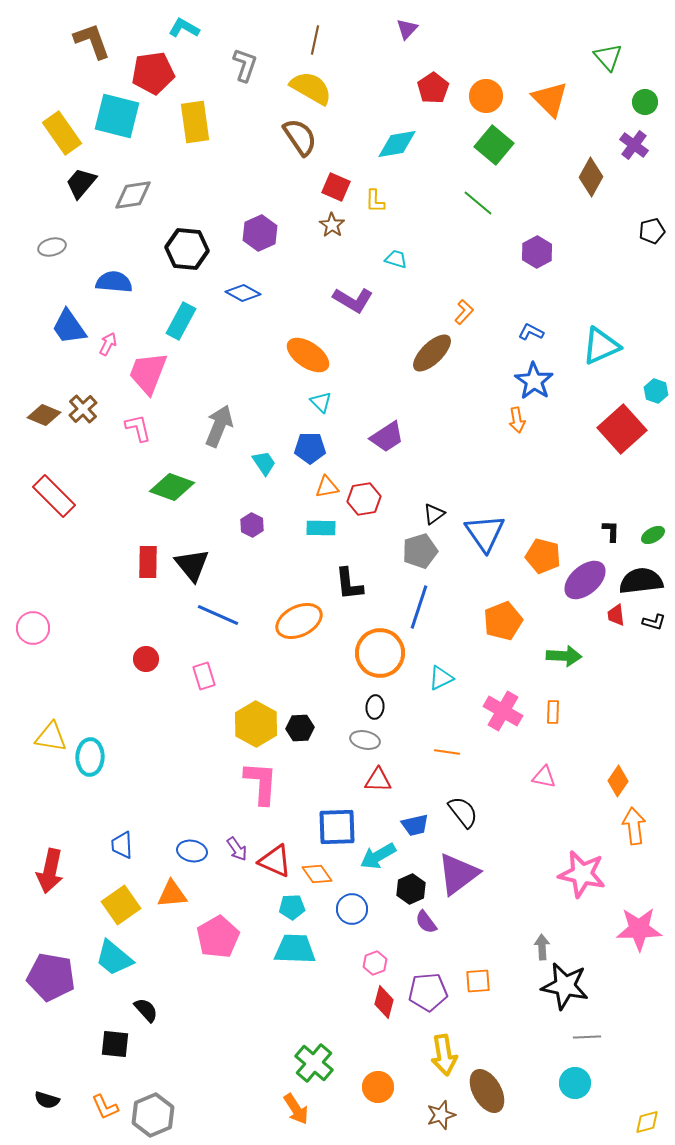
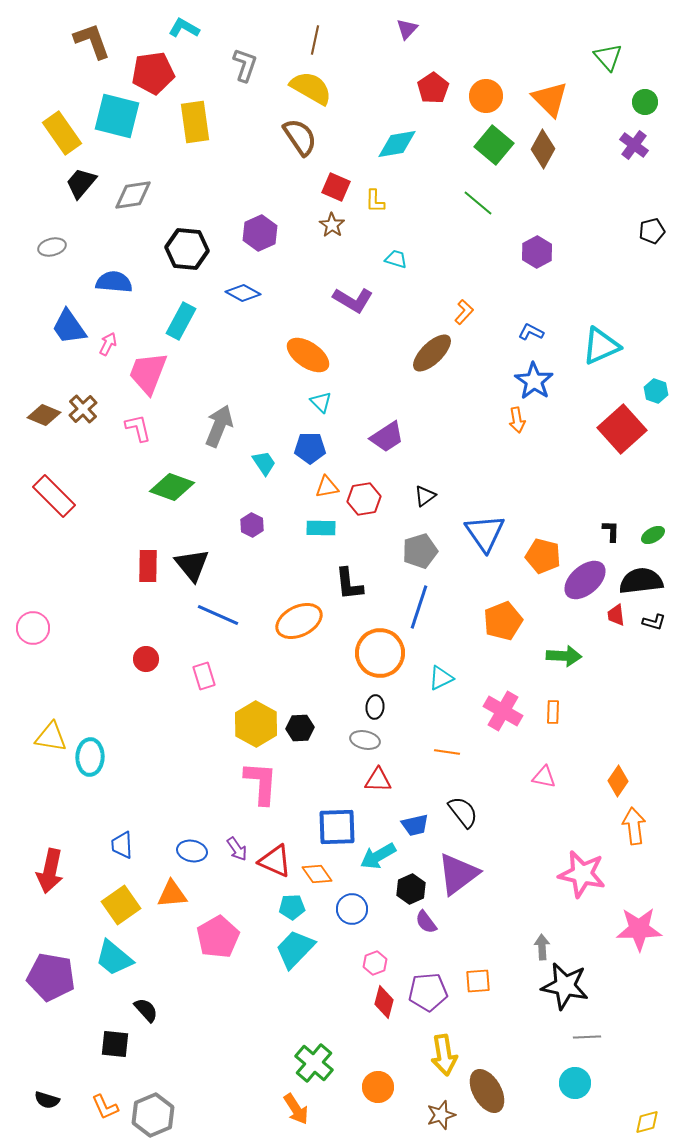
brown diamond at (591, 177): moved 48 px left, 28 px up
black triangle at (434, 514): moved 9 px left, 18 px up
red rectangle at (148, 562): moved 4 px down
cyan trapezoid at (295, 949): rotated 48 degrees counterclockwise
